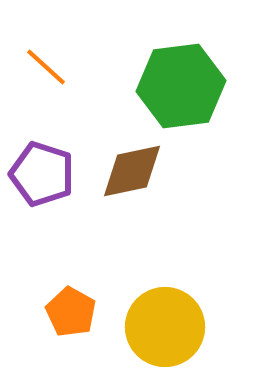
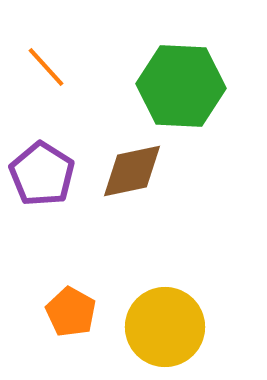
orange line: rotated 6 degrees clockwise
green hexagon: rotated 10 degrees clockwise
purple pentagon: rotated 14 degrees clockwise
